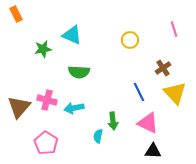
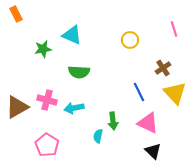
brown triangle: moved 2 px left; rotated 20 degrees clockwise
pink pentagon: moved 1 px right, 2 px down
black triangle: rotated 42 degrees clockwise
